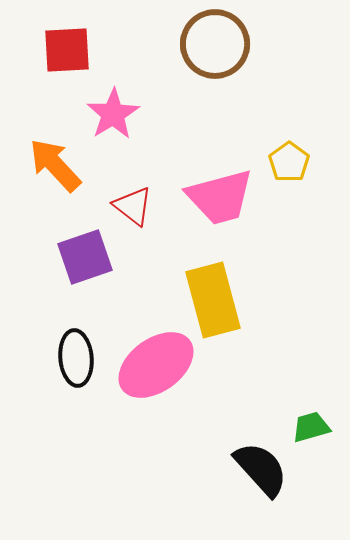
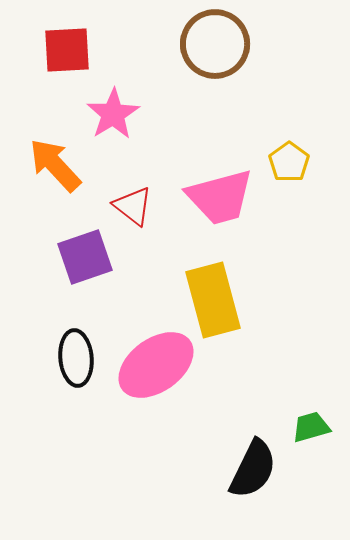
black semicircle: moved 8 px left; rotated 68 degrees clockwise
